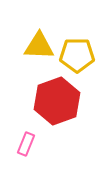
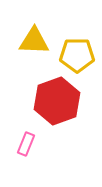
yellow triangle: moved 5 px left, 5 px up
